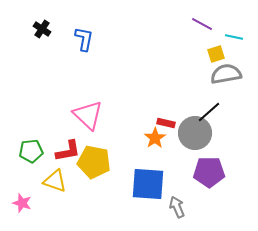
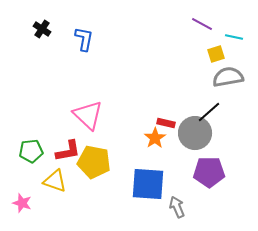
gray semicircle: moved 2 px right, 3 px down
